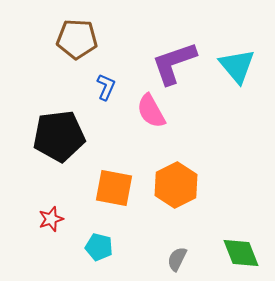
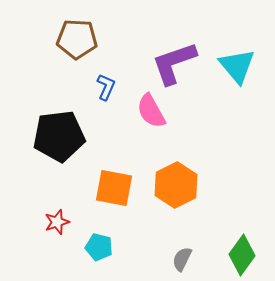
red star: moved 6 px right, 3 px down
green diamond: moved 1 px right, 2 px down; rotated 57 degrees clockwise
gray semicircle: moved 5 px right
